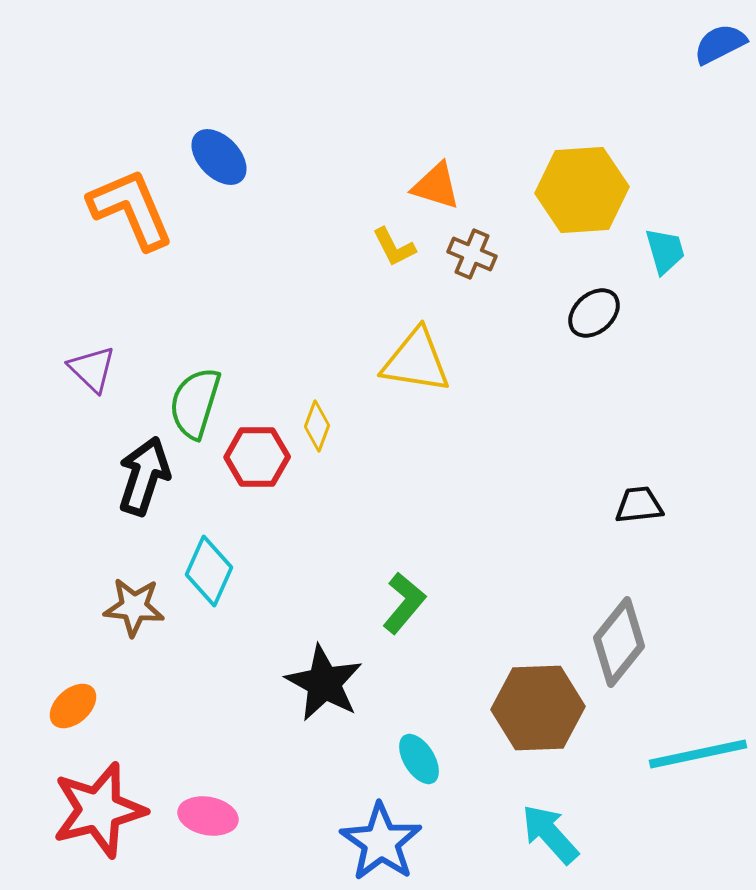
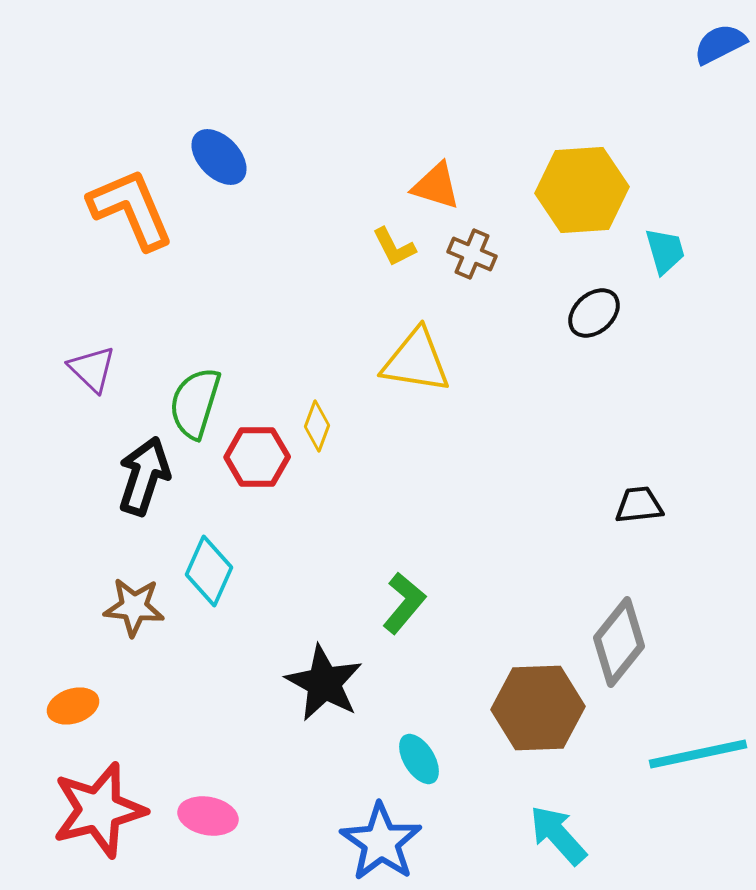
orange ellipse: rotated 24 degrees clockwise
cyan arrow: moved 8 px right, 1 px down
